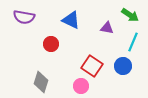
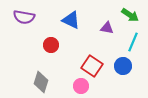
red circle: moved 1 px down
